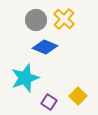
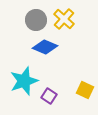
cyan star: moved 1 px left, 3 px down
yellow square: moved 7 px right, 6 px up; rotated 18 degrees counterclockwise
purple square: moved 6 px up
